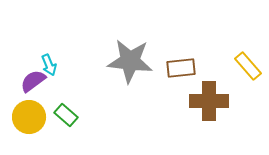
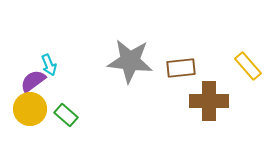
yellow circle: moved 1 px right, 8 px up
